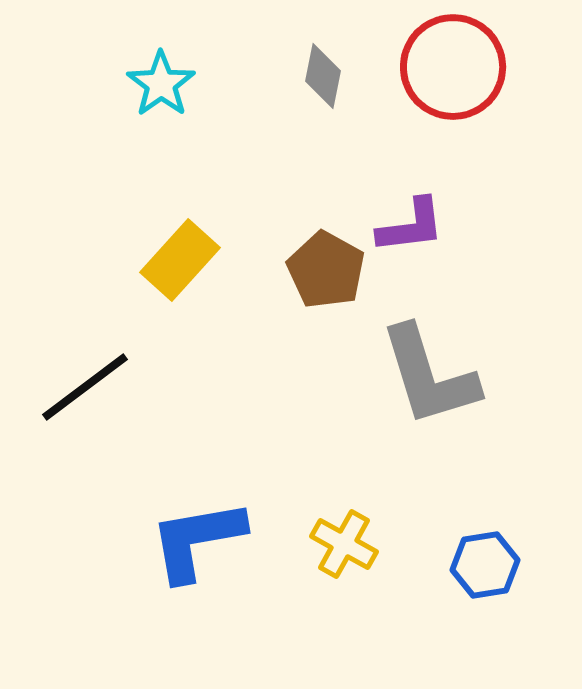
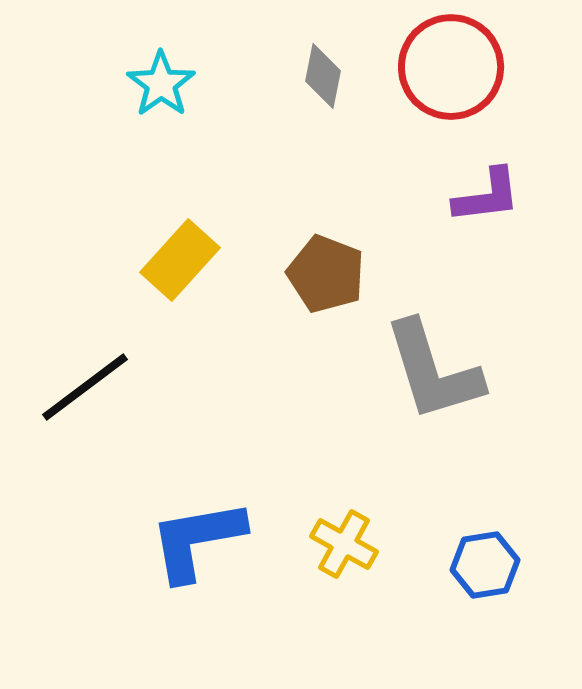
red circle: moved 2 px left
purple L-shape: moved 76 px right, 30 px up
brown pentagon: moved 4 px down; rotated 8 degrees counterclockwise
gray L-shape: moved 4 px right, 5 px up
